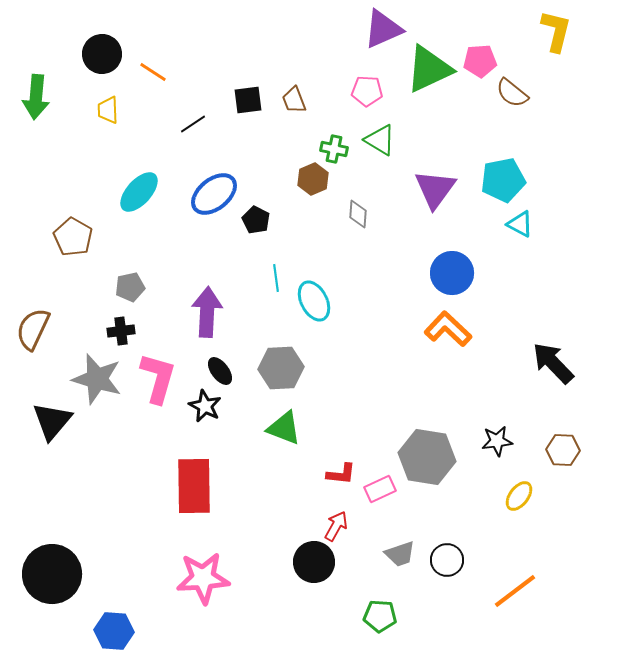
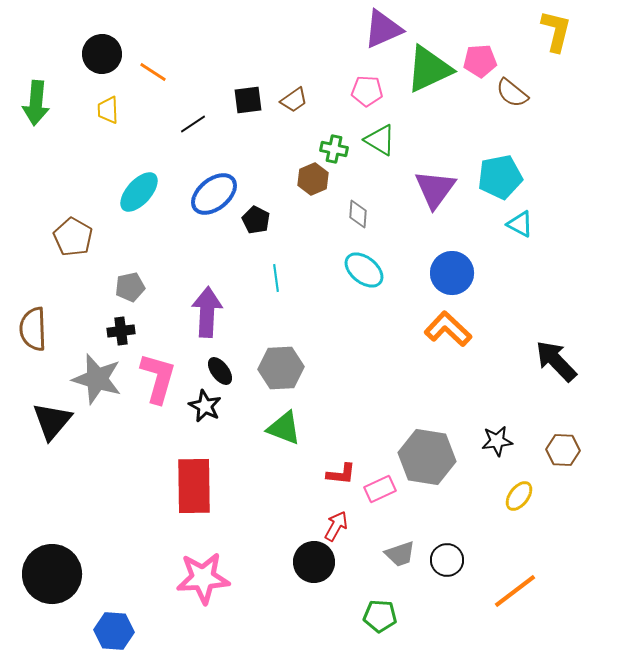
green arrow at (36, 97): moved 6 px down
brown trapezoid at (294, 100): rotated 104 degrees counterclockwise
cyan pentagon at (503, 180): moved 3 px left, 3 px up
cyan ellipse at (314, 301): moved 50 px right, 31 px up; rotated 24 degrees counterclockwise
brown semicircle at (33, 329): rotated 27 degrees counterclockwise
black arrow at (553, 363): moved 3 px right, 2 px up
